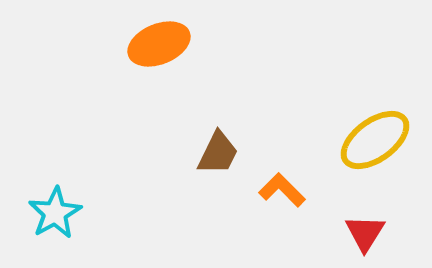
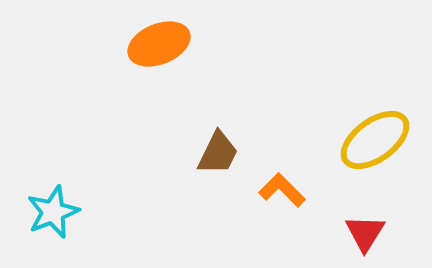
cyan star: moved 2 px left, 1 px up; rotated 8 degrees clockwise
